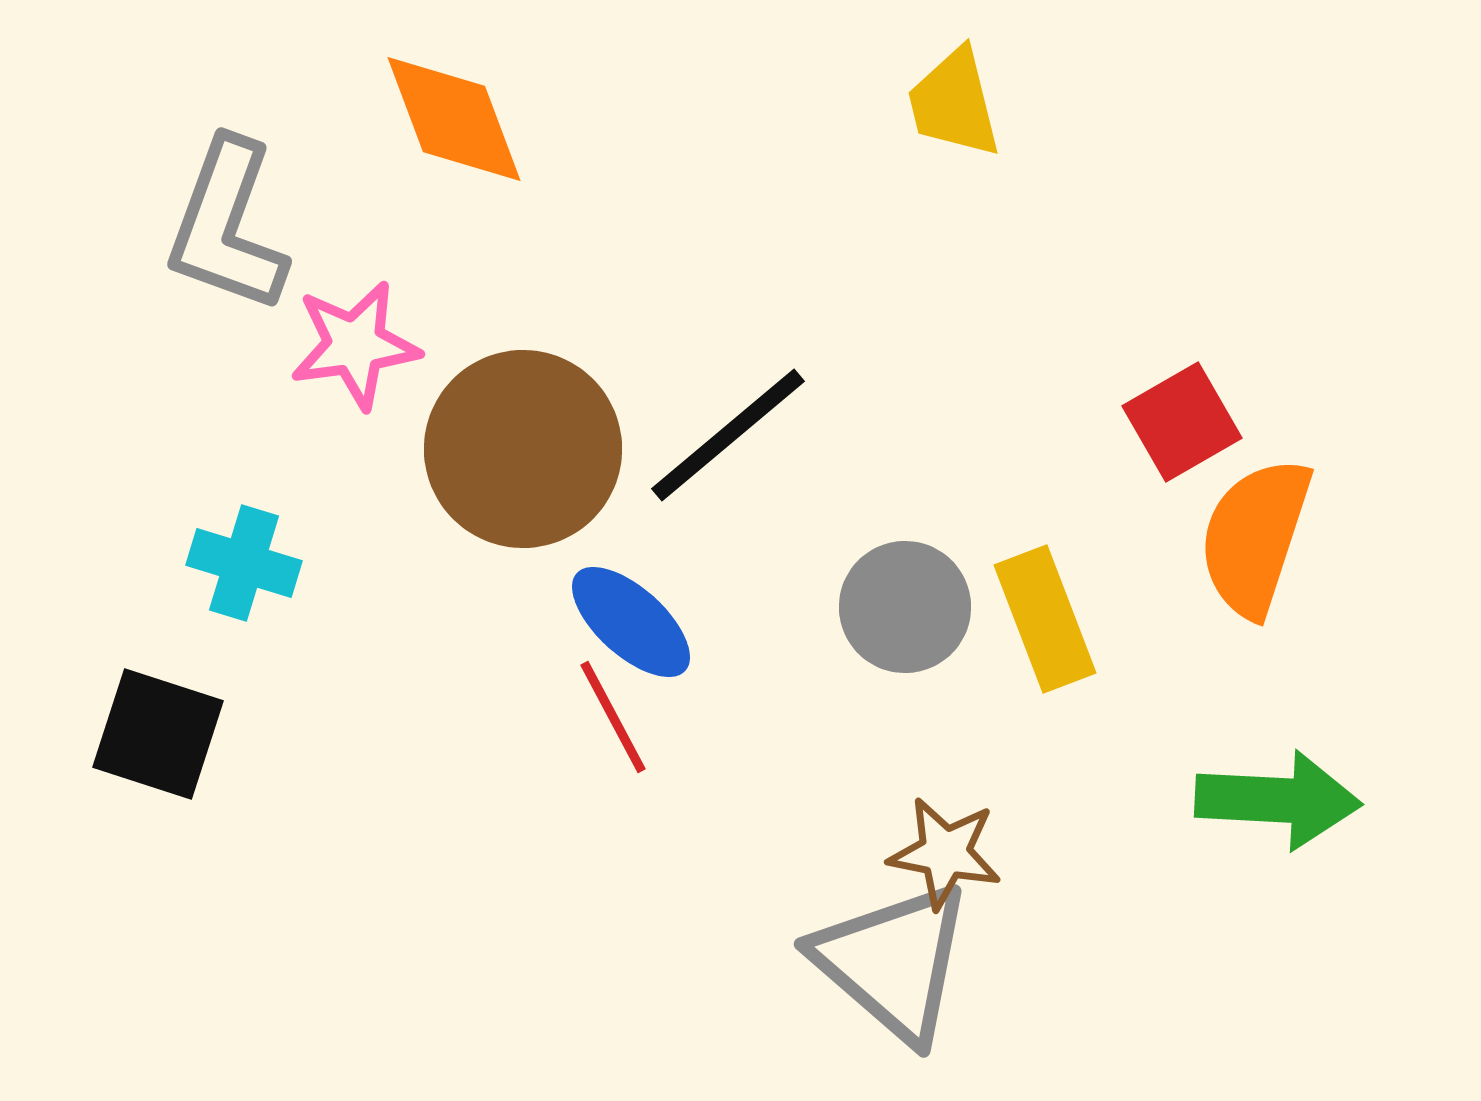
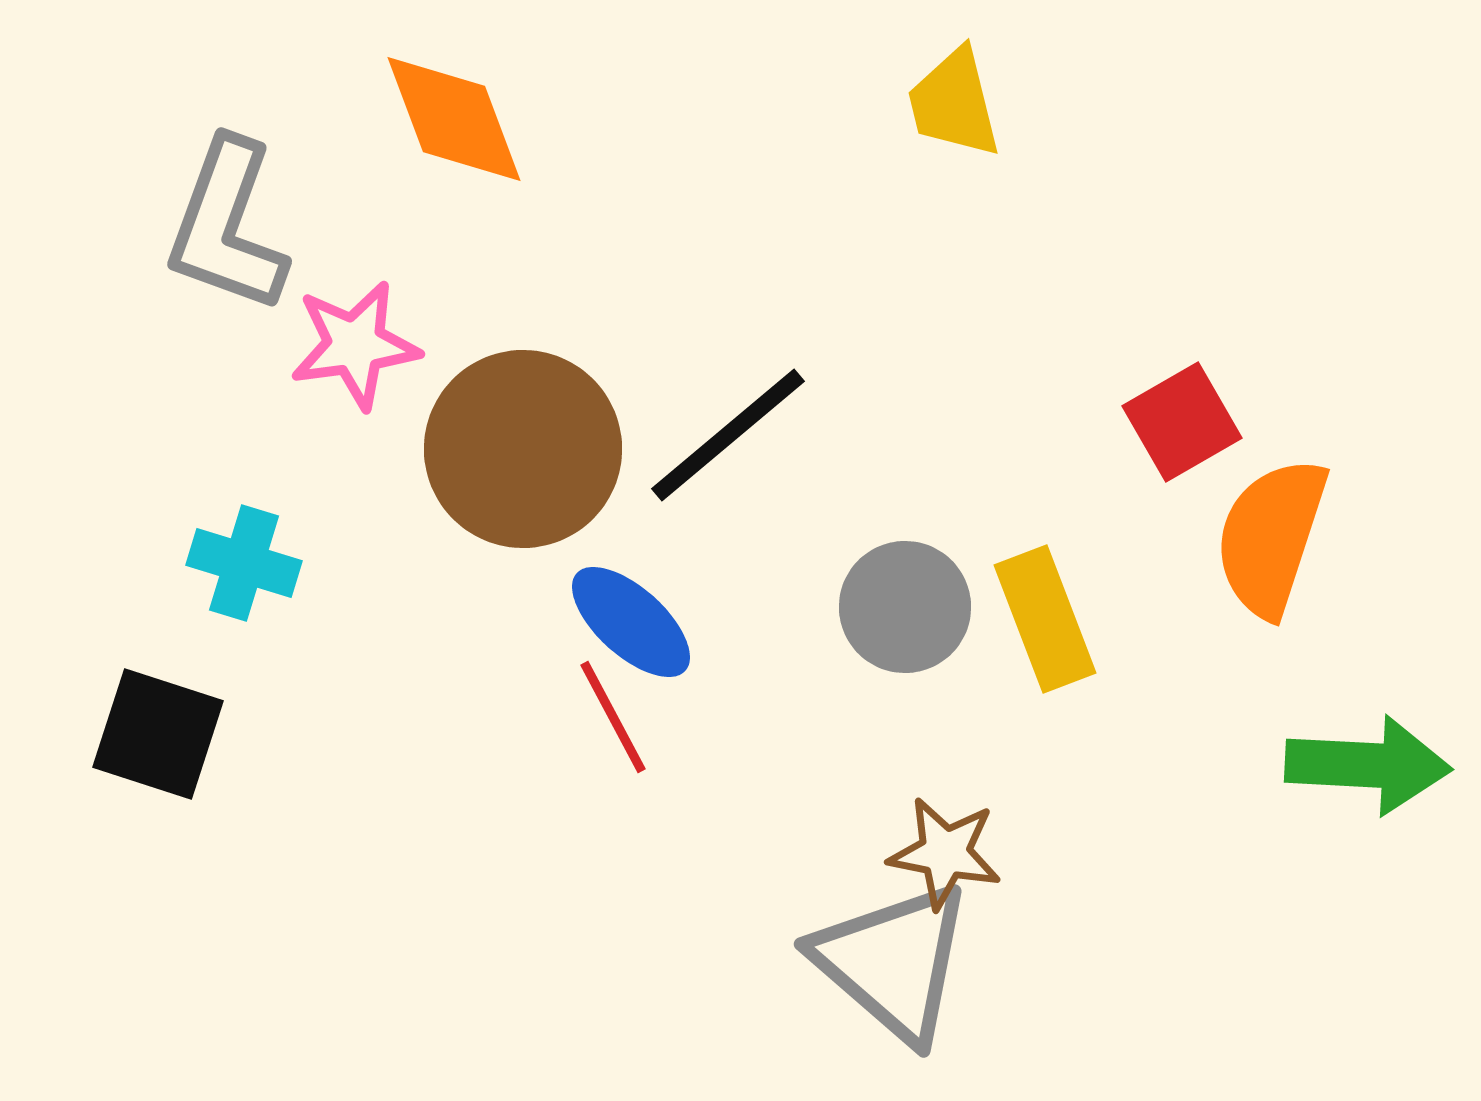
orange semicircle: moved 16 px right
green arrow: moved 90 px right, 35 px up
